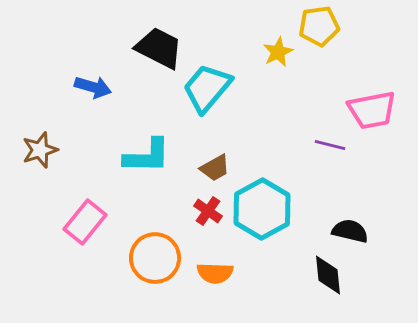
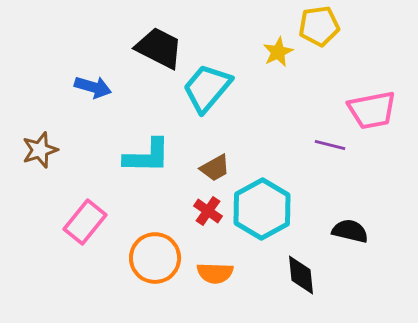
black diamond: moved 27 px left
